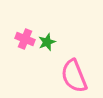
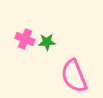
green star: rotated 18 degrees clockwise
